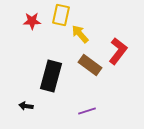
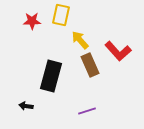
yellow arrow: moved 6 px down
red L-shape: rotated 100 degrees clockwise
brown rectangle: rotated 30 degrees clockwise
